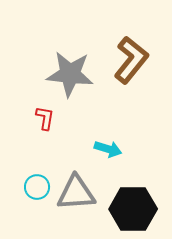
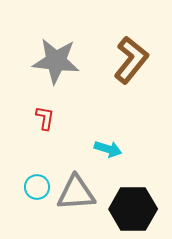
gray star: moved 14 px left, 13 px up
